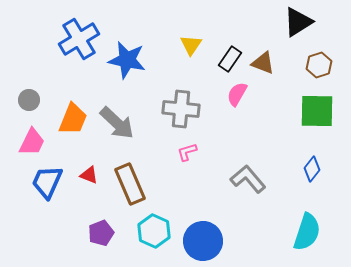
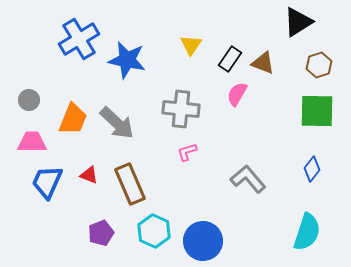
pink trapezoid: rotated 116 degrees counterclockwise
